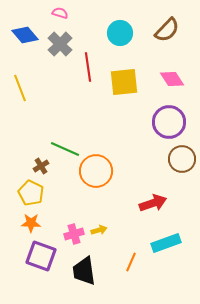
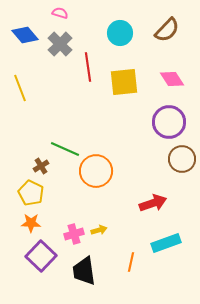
purple square: rotated 24 degrees clockwise
orange line: rotated 12 degrees counterclockwise
